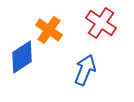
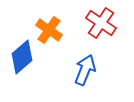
blue diamond: rotated 8 degrees counterclockwise
